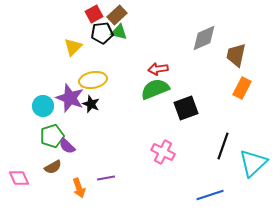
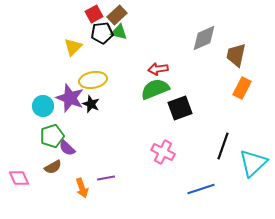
black square: moved 6 px left
purple semicircle: moved 2 px down
orange arrow: moved 3 px right
blue line: moved 9 px left, 6 px up
